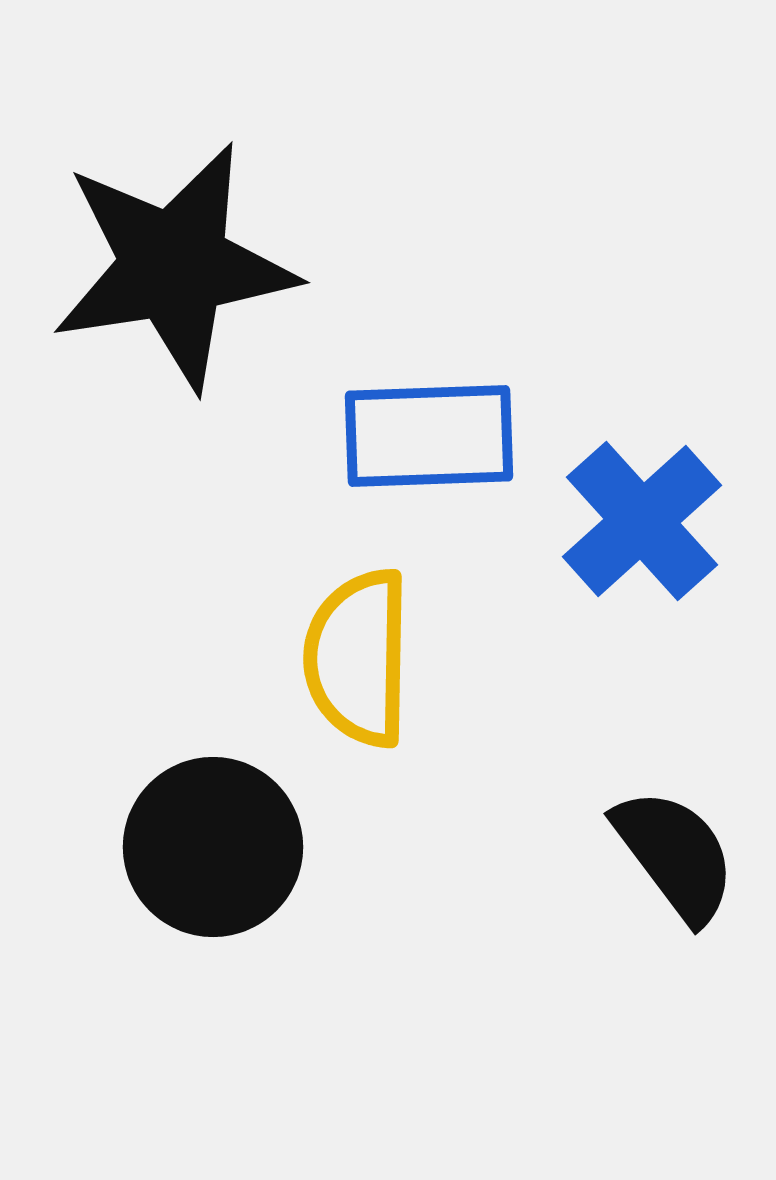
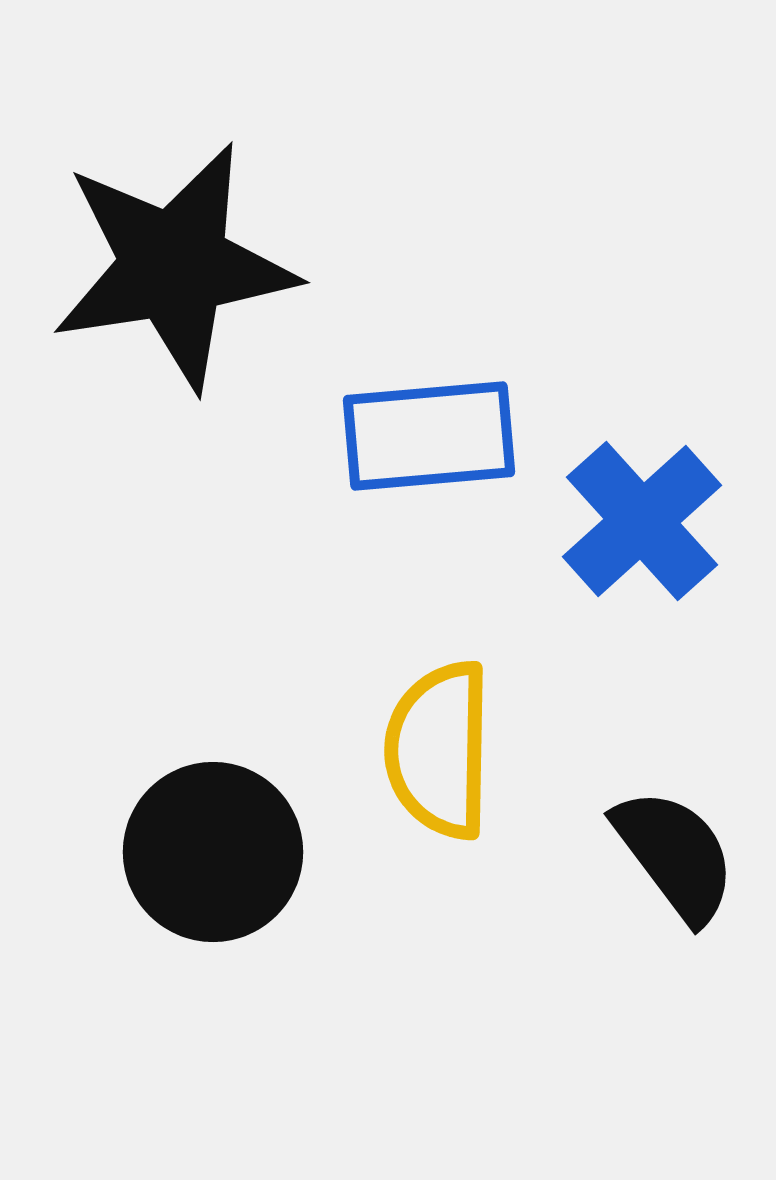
blue rectangle: rotated 3 degrees counterclockwise
yellow semicircle: moved 81 px right, 92 px down
black circle: moved 5 px down
